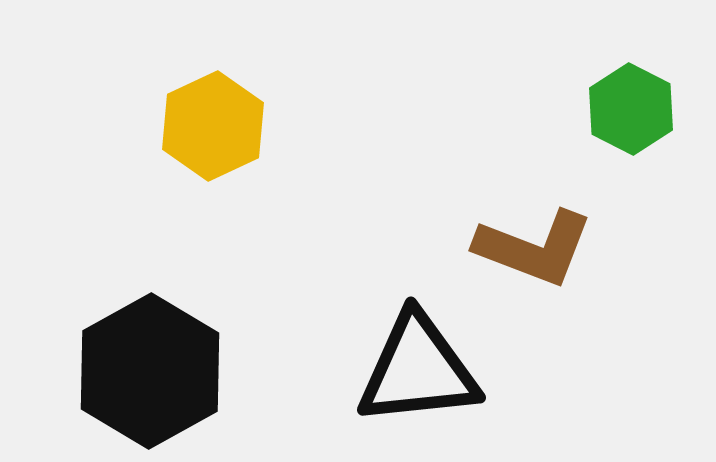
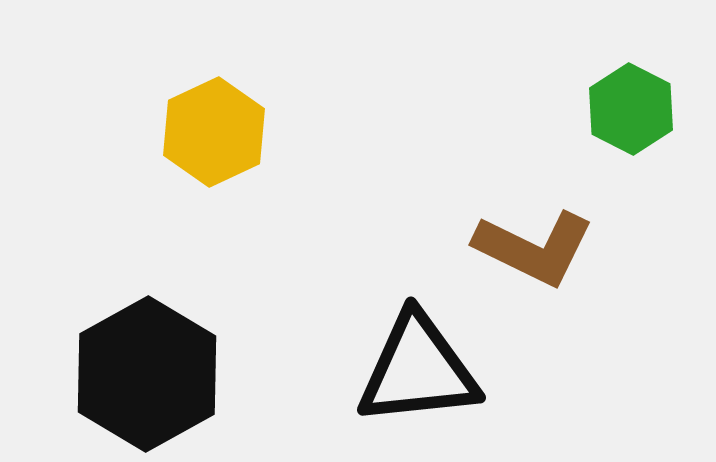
yellow hexagon: moved 1 px right, 6 px down
brown L-shape: rotated 5 degrees clockwise
black hexagon: moved 3 px left, 3 px down
